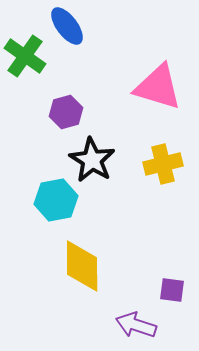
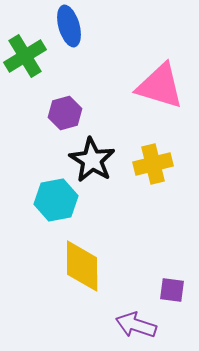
blue ellipse: moved 2 px right; rotated 21 degrees clockwise
green cross: rotated 24 degrees clockwise
pink triangle: moved 2 px right, 1 px up
purple hexagon: moved 1 px left, 1 px down
yellow cross: moved 10 px left
